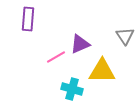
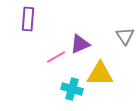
yellow triangle: moved 2 px left, 3 px down
